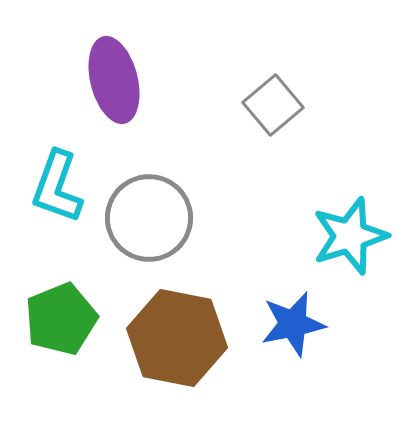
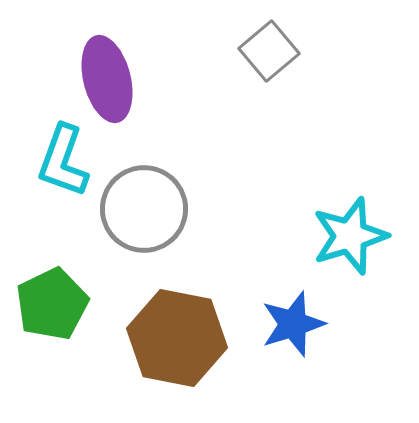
purple ellipse: moved 7 px left, 1 px up
gray square: moved 4 px left, 54 px up
cyan L-shape: moved 6 px right, 26 px up
gray circle: moved 5 px left, 9 px up
green pentagon: moved 9 px left, 15 px up; rotated 4 degrees counterclockwise
blue star: rotated 6 degrees counterclockwise
